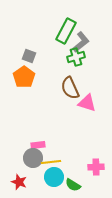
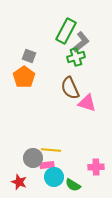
pink rectangle: moved 9 px right, 20 px down
yellow line: moved 12 px up; rotated 12 degrees clockwise
